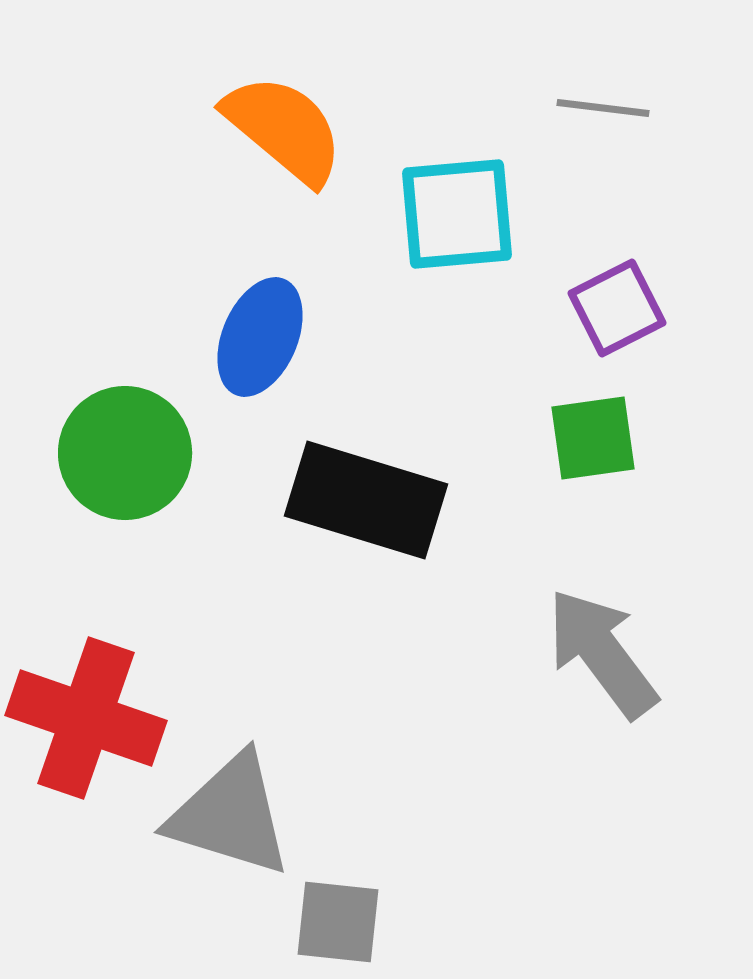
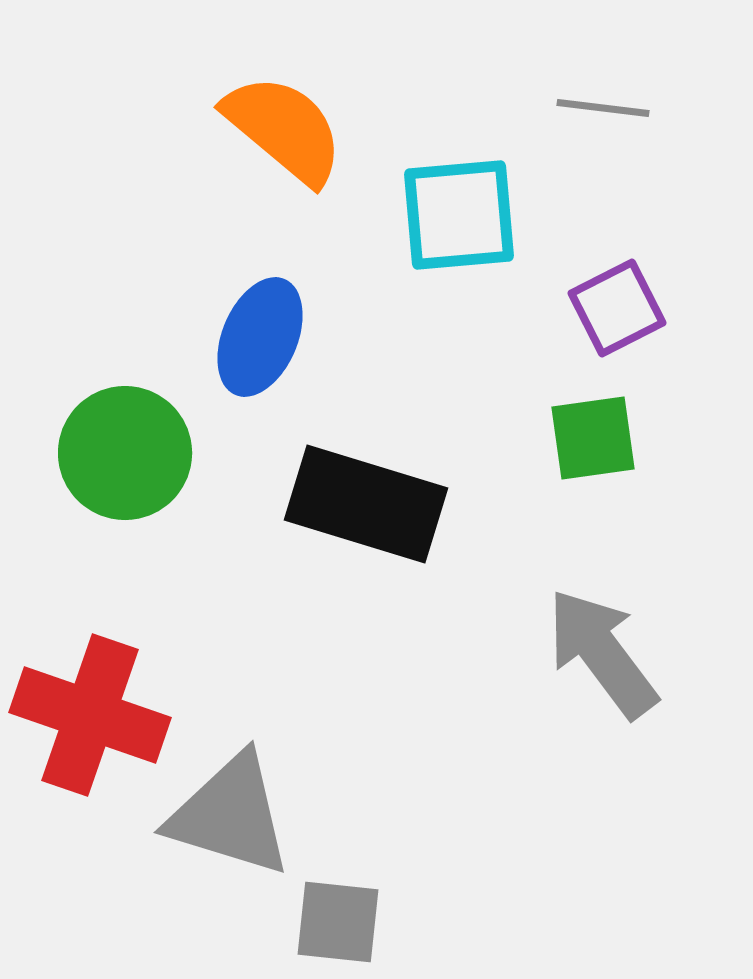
cyan square: moved 2 px right, 1 px down
black rectangle: moved 4 px down
red cross: moved 4 px right, 3 px up
